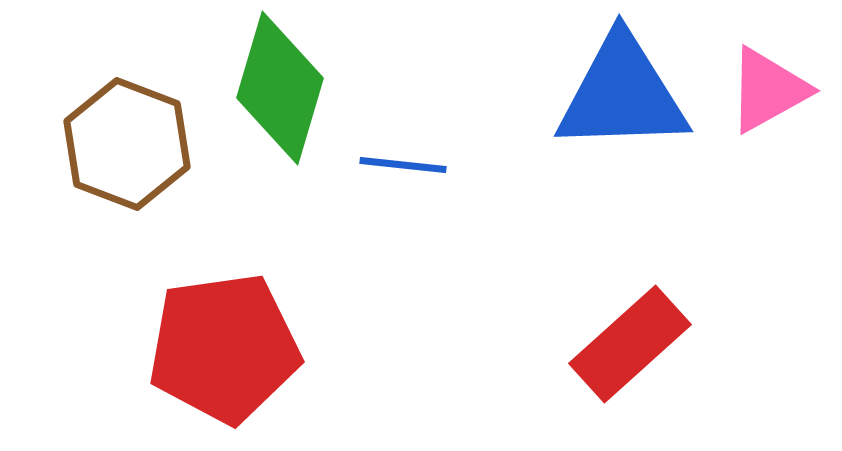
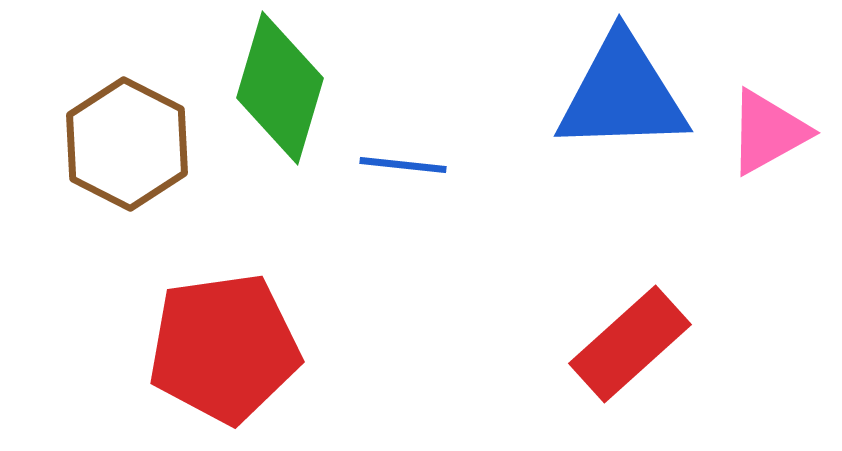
pink triangle: moved 42 px down
brown hexagon: rotated 6 degrees clockwise
